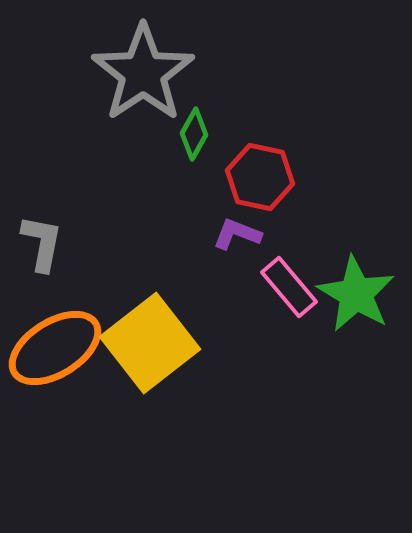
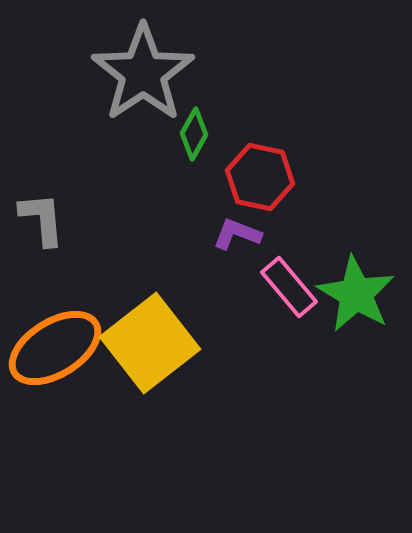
gray L-shape: moved 24 px up; rotated 16 degrees counterclockwise
